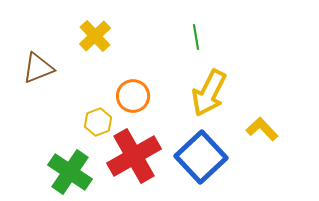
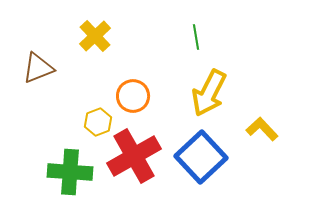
green cross: rotated 30 degrees counterclockwise
